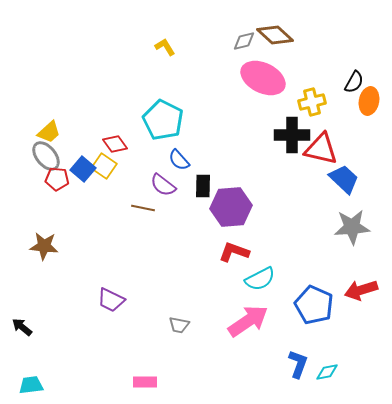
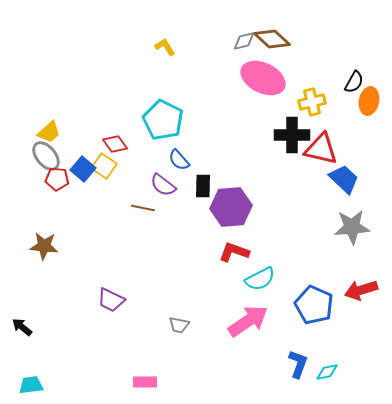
brown diamond: moved 3 px left, 4 px down
